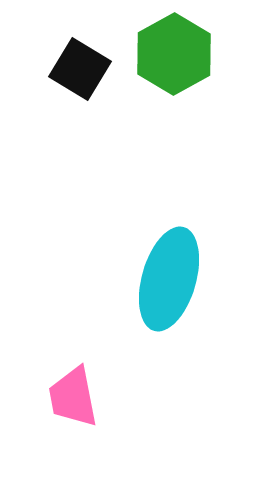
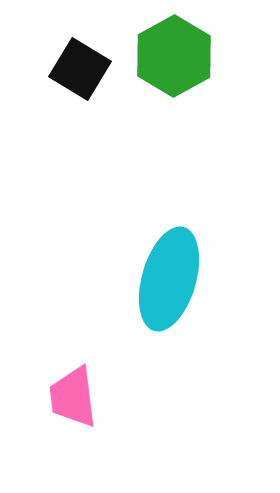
green hexagon: moved 2 px down
pink trapezoid: rotated 4 degrees clockwise
